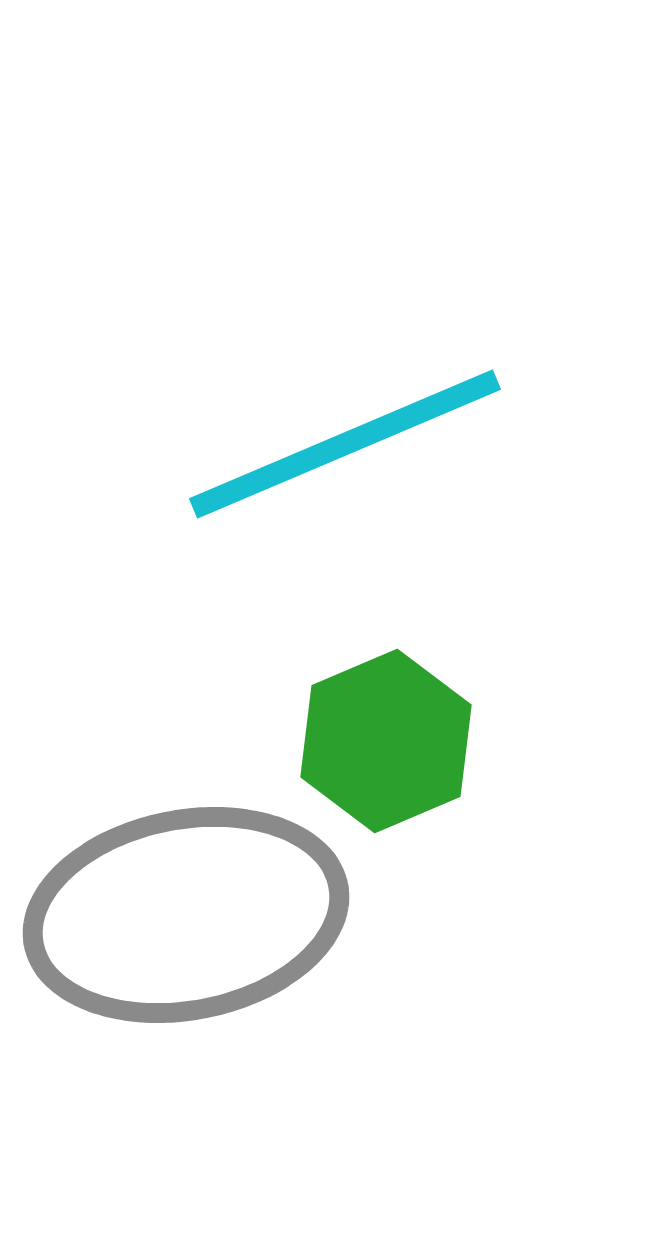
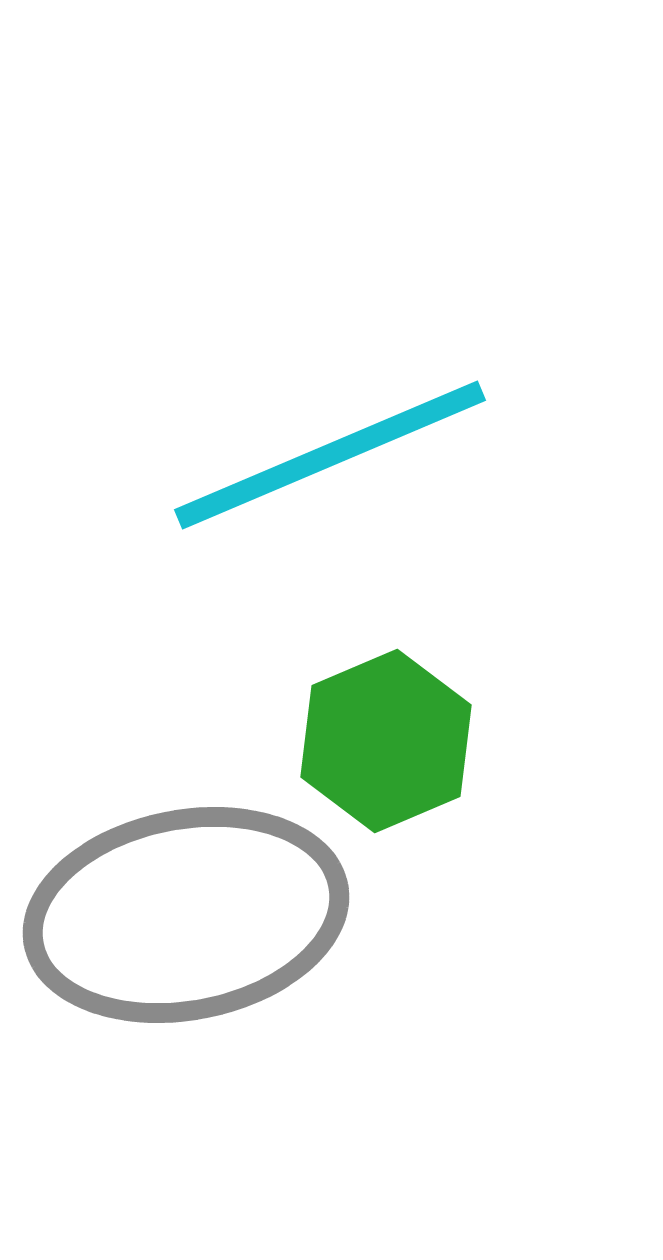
cyan line: moved 15 px left, 11 px down
